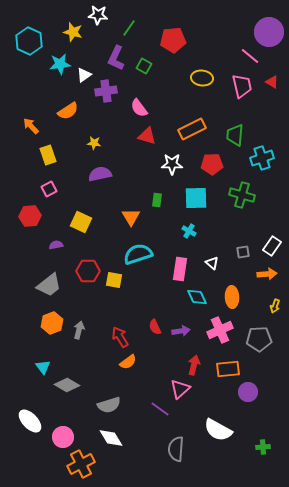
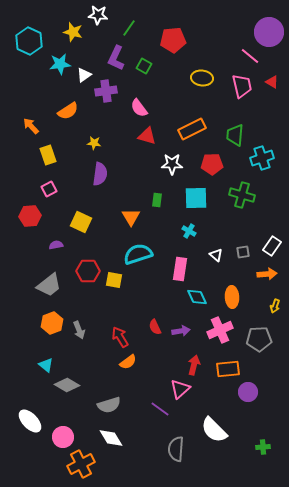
purple semicircle at (100, 174): rotated 110 degrees clockwise
white triangle at (212, 263): moved 4 px right, 8 px up
gray arrow at (79, 330): rotated 144 degrees clockwise
cyan triangle at (43, 367): moved 3 px right, 2 px up; rotated 14 degrees counterclockwise
white semicircle at (218, 430): moved 4 px left; rotated 16 degrees clockwise
